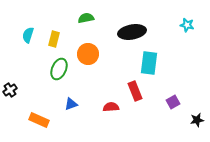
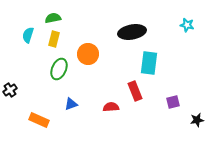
green semicircle: moved 33 px left
purple square: rotated 16 degrees clockwise
